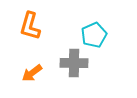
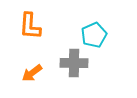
orange L-shape: rotated 12 degrees counterclockwise
